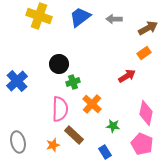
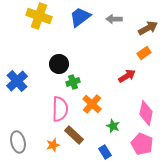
green star: rotated 16 degrees clockwise
